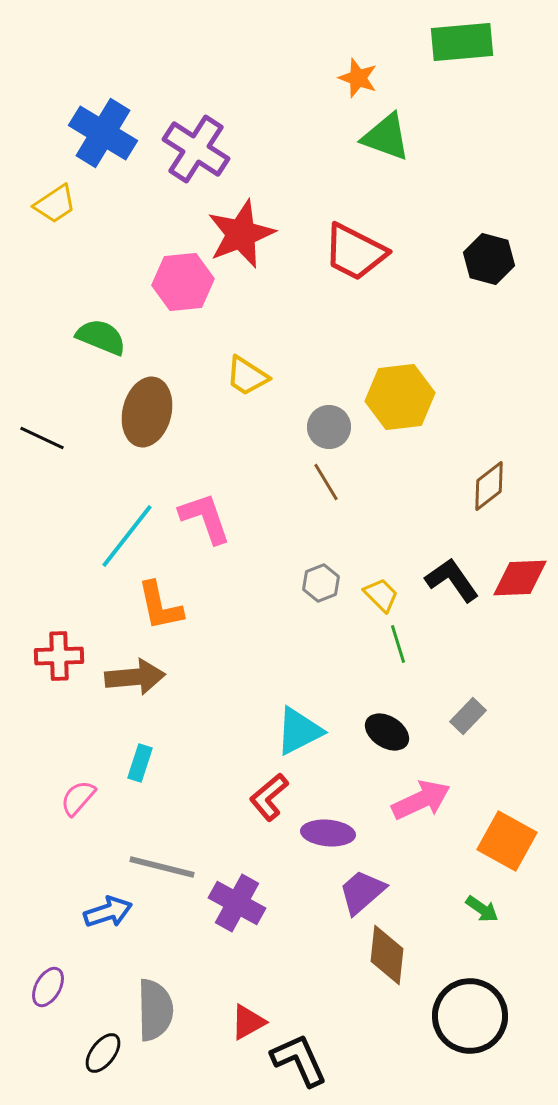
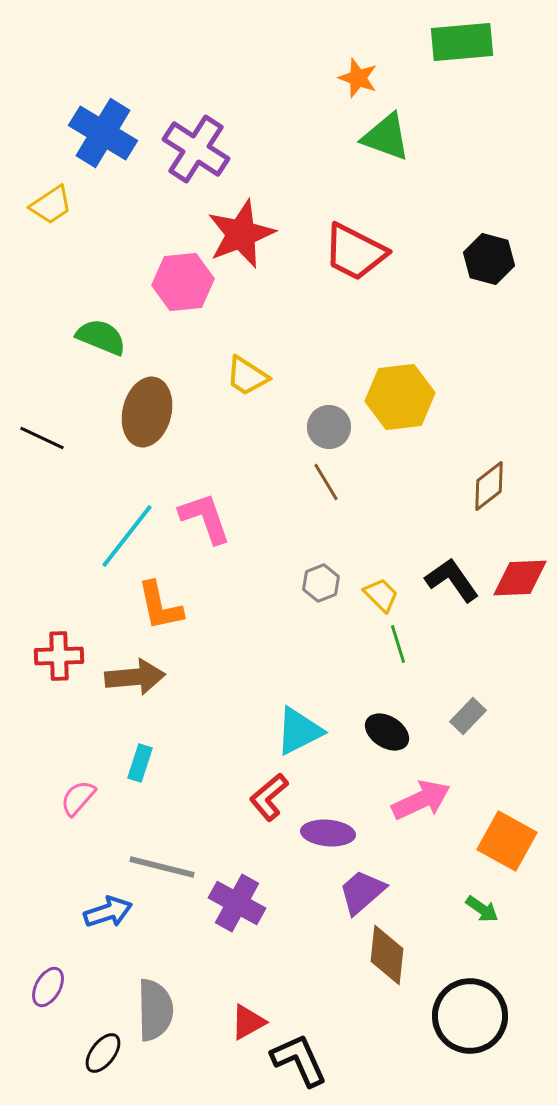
yellow trapezoid at (55, 204): moved 4 px left, 1 px down
